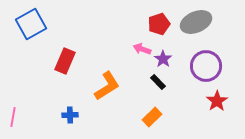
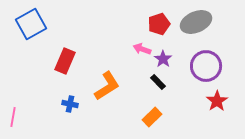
blue cross: moved 11 px up; rotated 14 degrees clockwise
